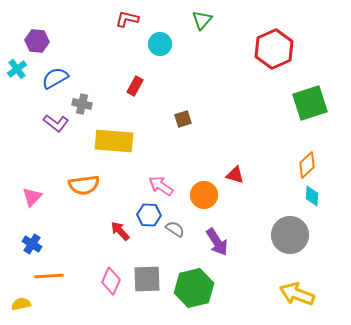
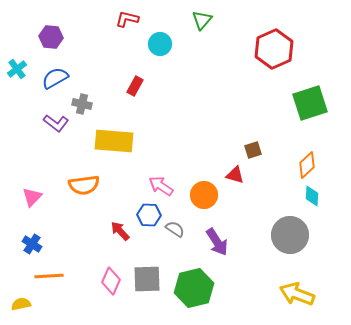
purple hexagon: moved 14 px right, 4 px up
brown square: moved 70 px right, 31 px down
